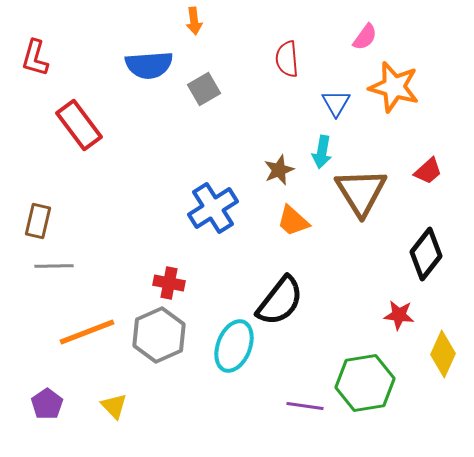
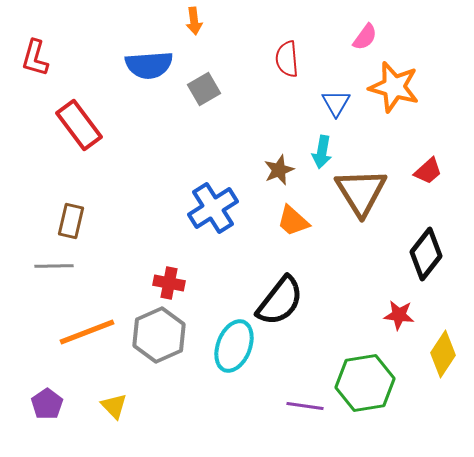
brown rectangle: moved 33 px right
yellow diamond: rotated 9 degrees clockwise
